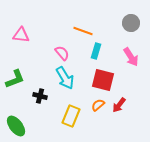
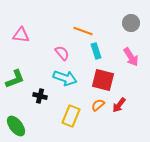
cyan rectangle: rotated 35 degrees counterclockwise
cyan arrow: rotated 40 degrees counterclockwise
